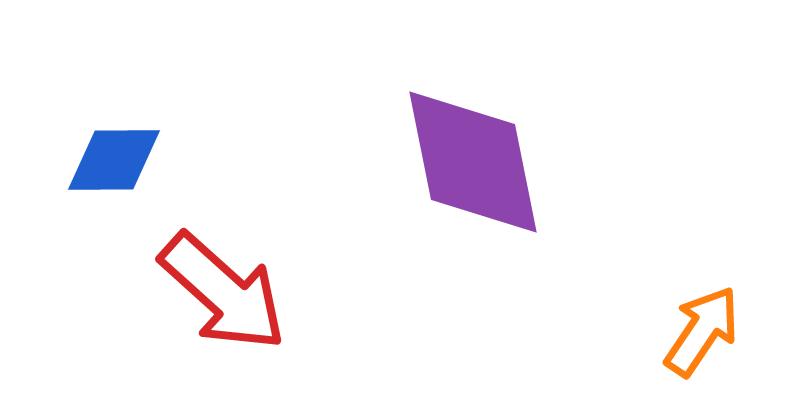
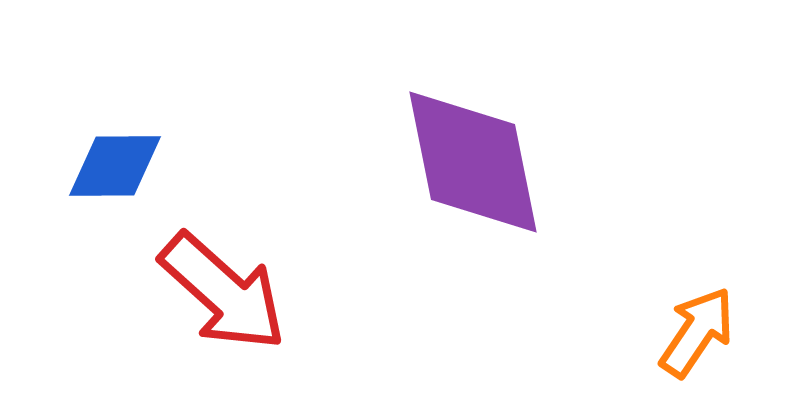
blue diamond: moved 1 px right, 6 px down
orange arrow: moved 5 px left, 1 px down
